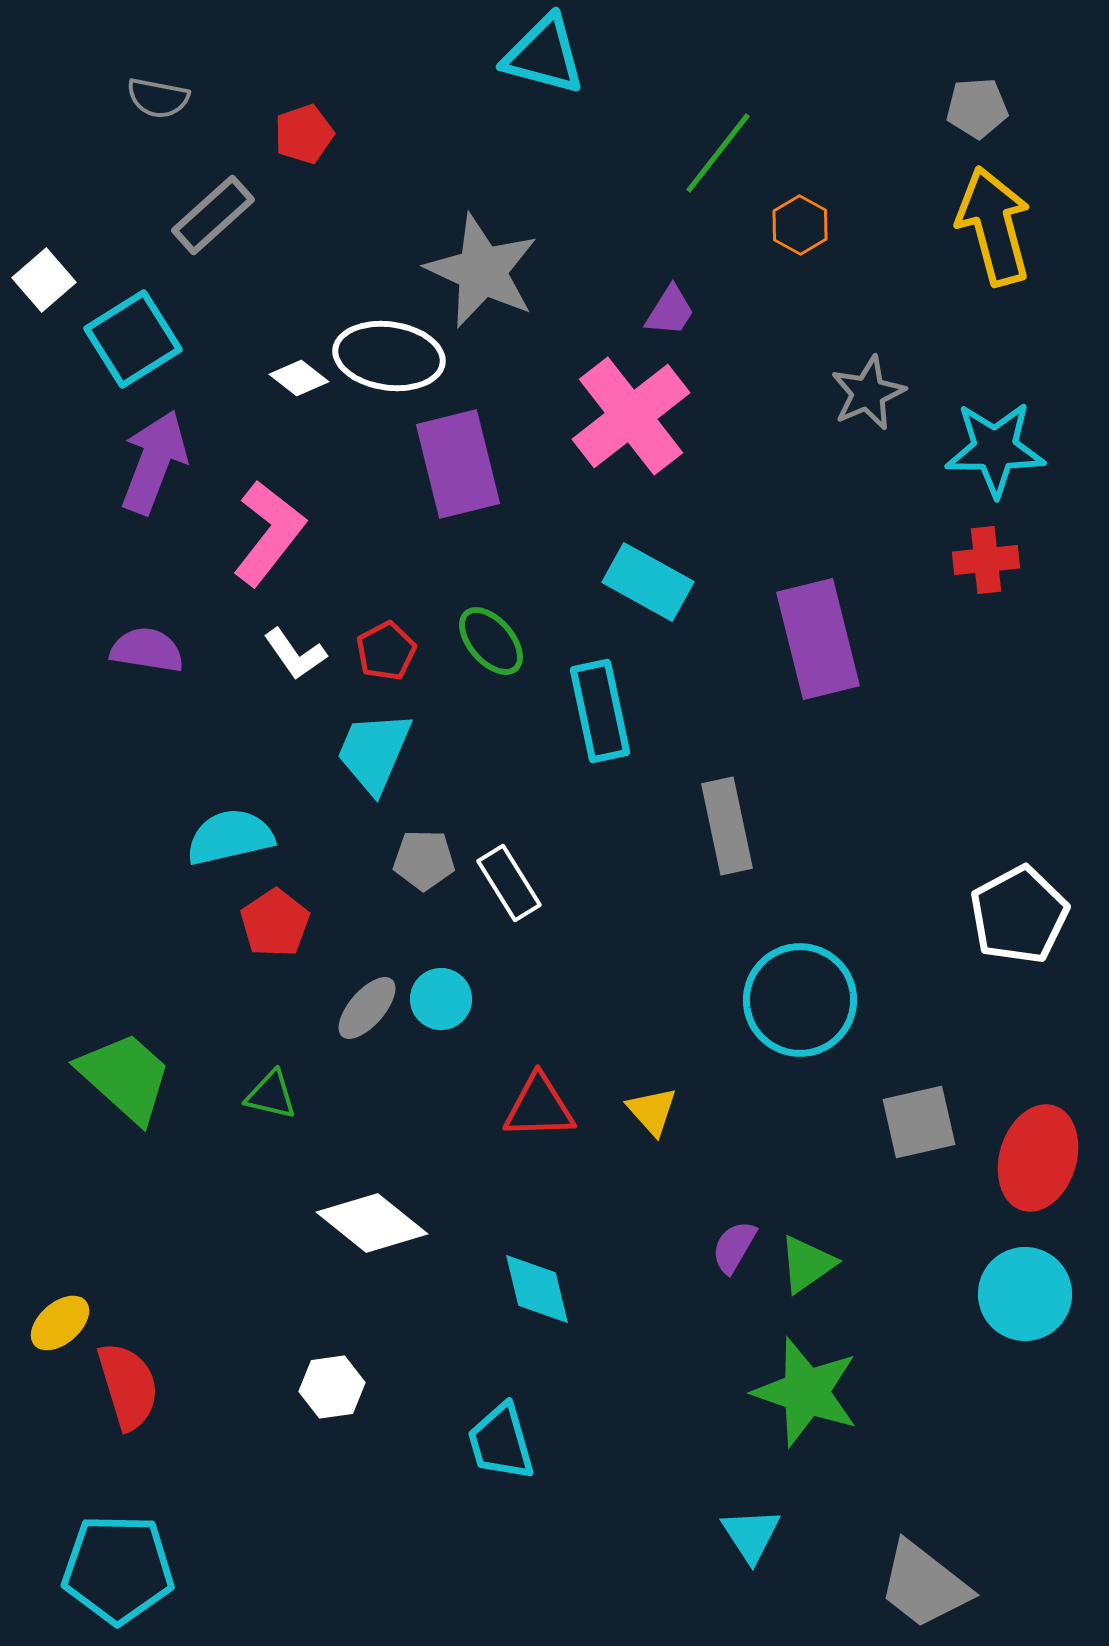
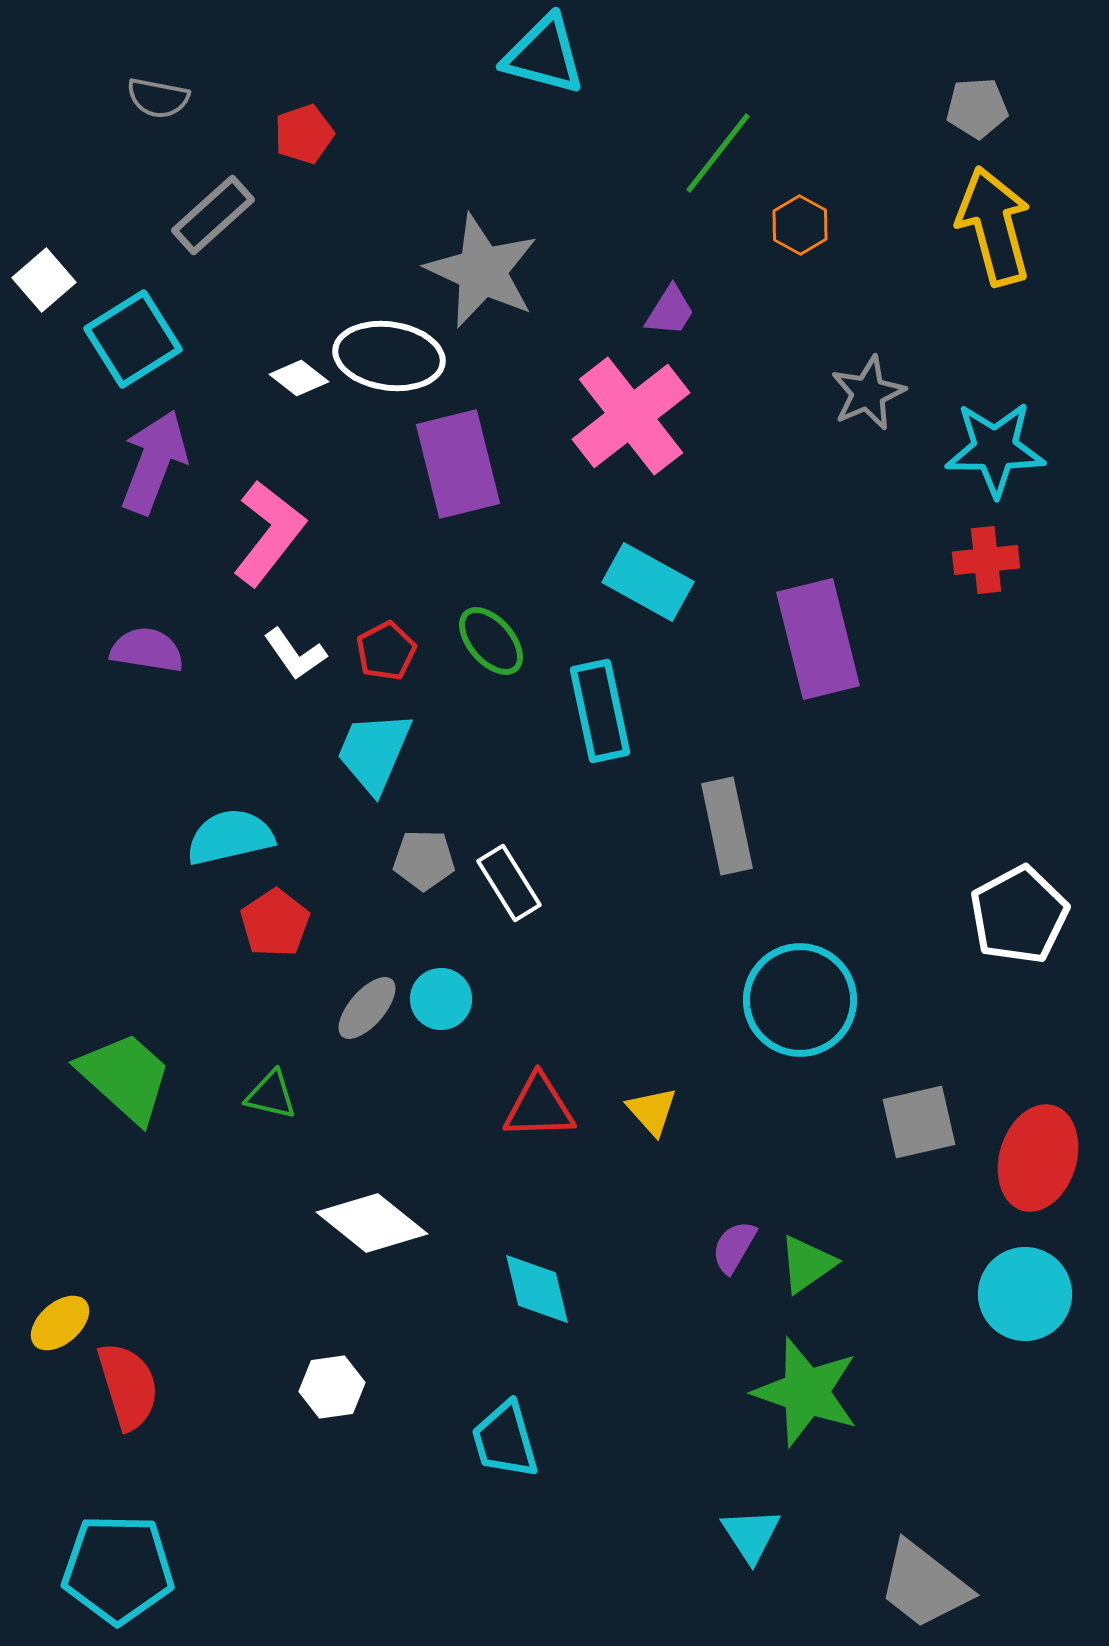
cyan trapezoid at (501, 1442): moved 4 px right, 2 px up
